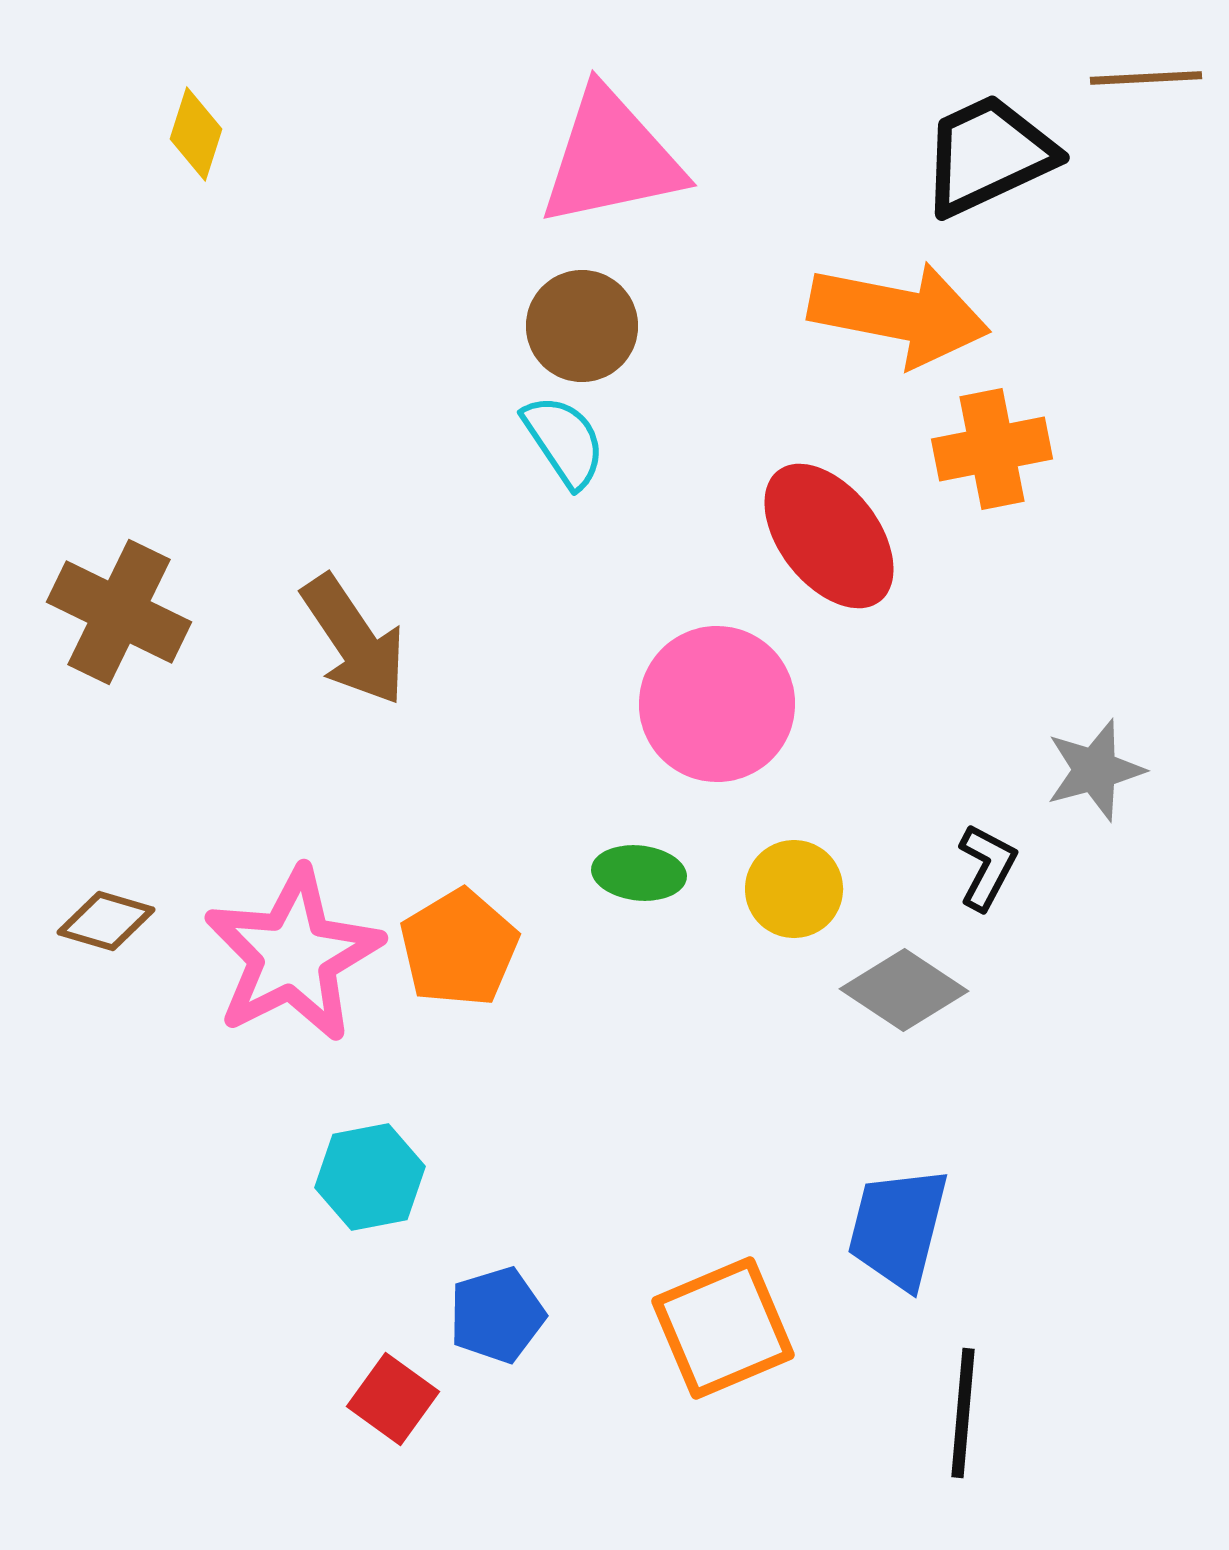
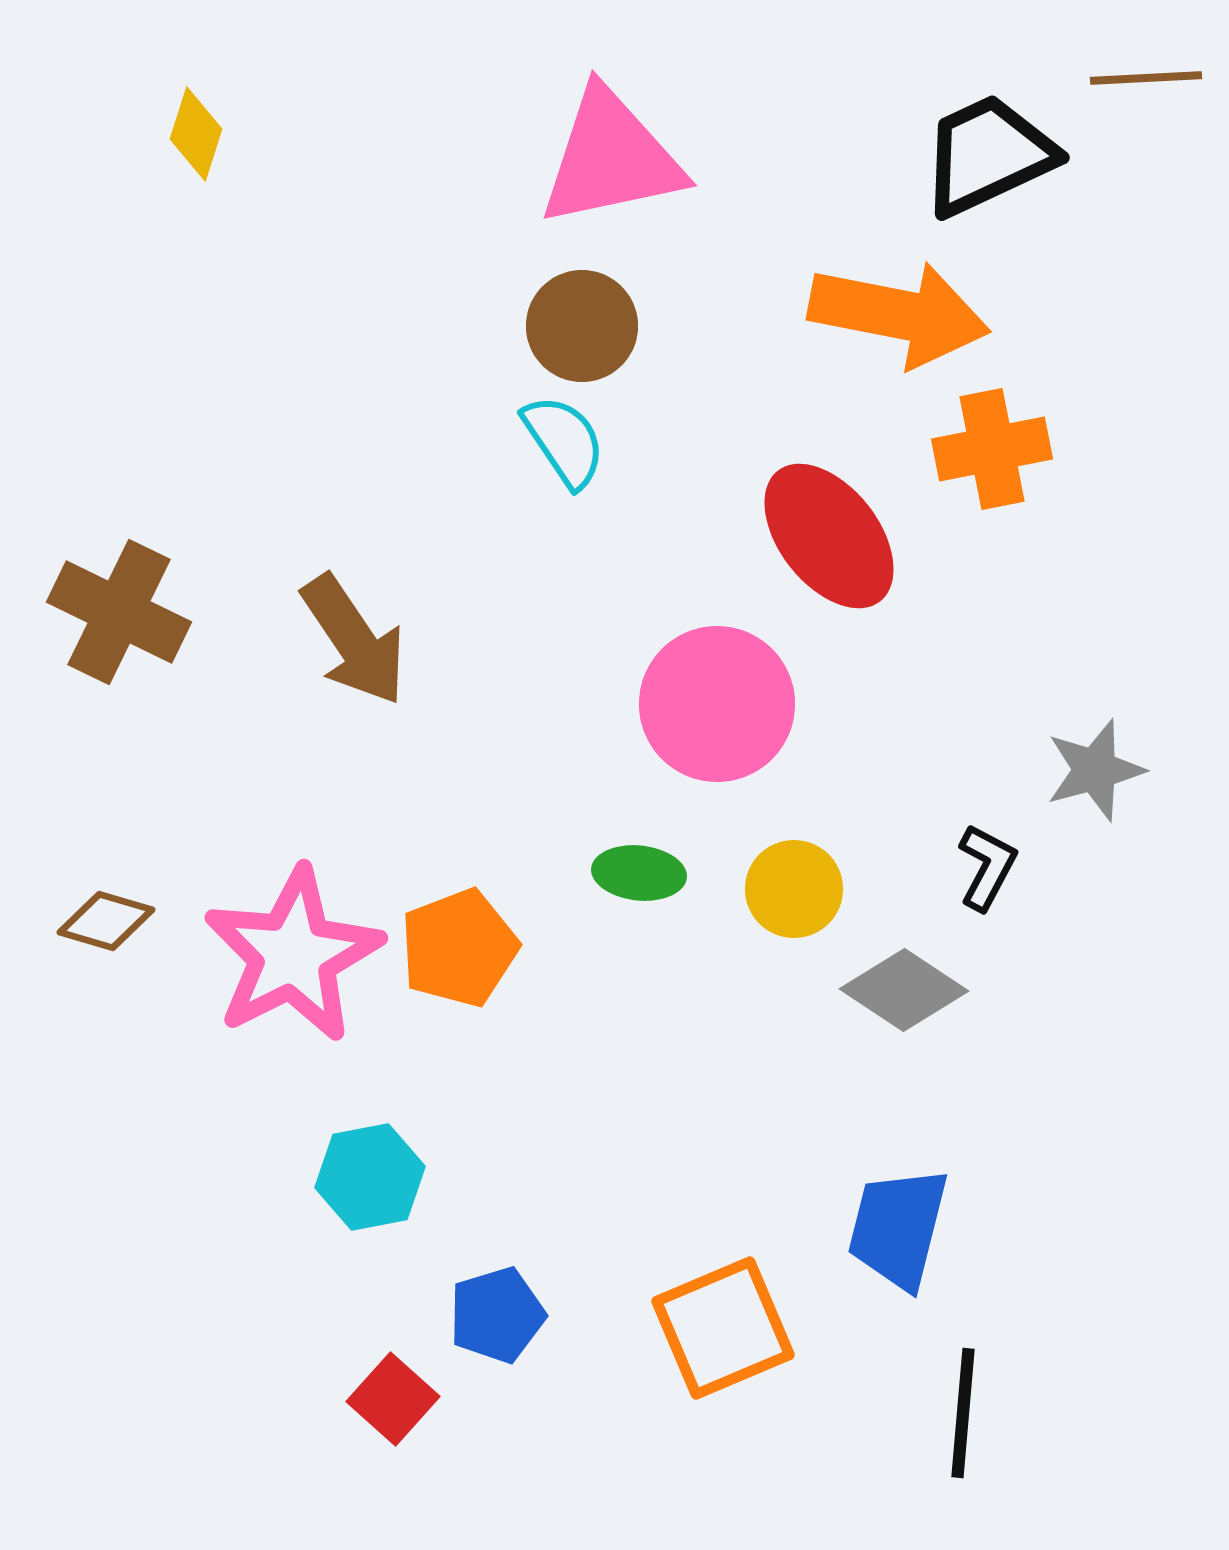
orange pentagon: rotated 10 degrees clockwise
red square: rotated 6 degrees clockwise
